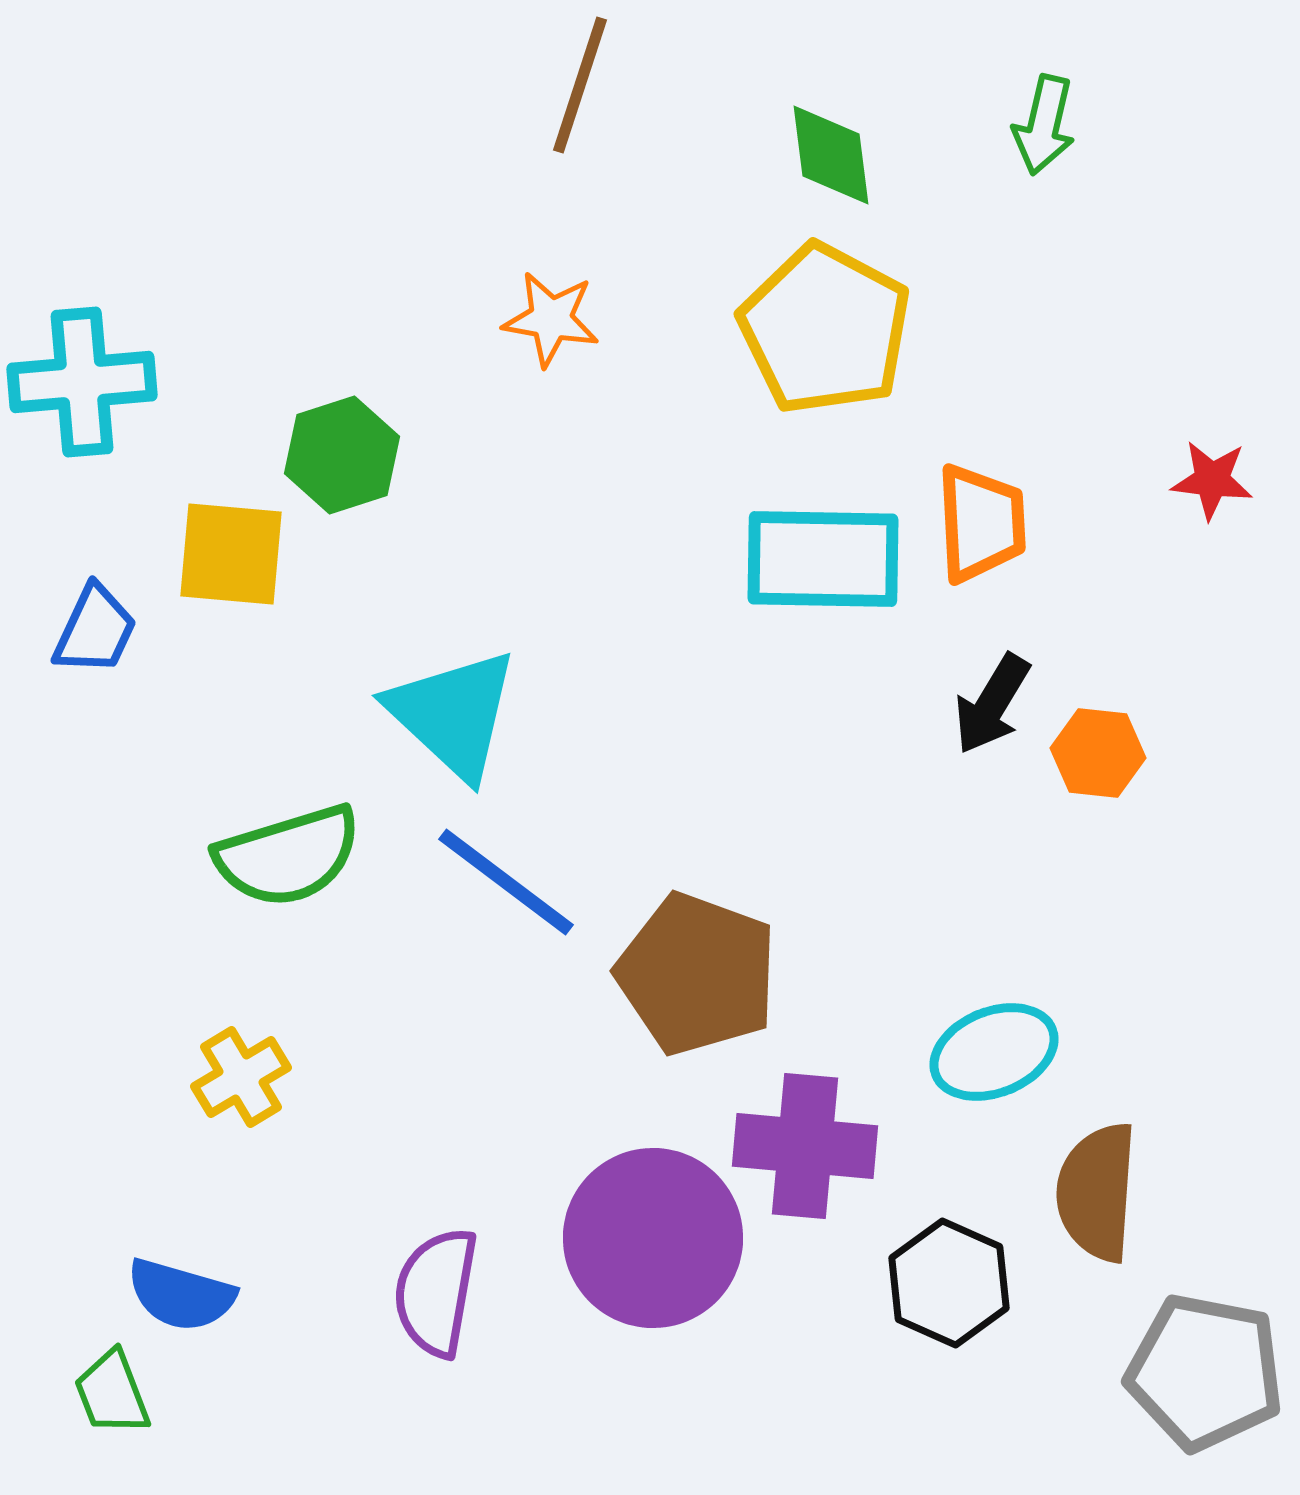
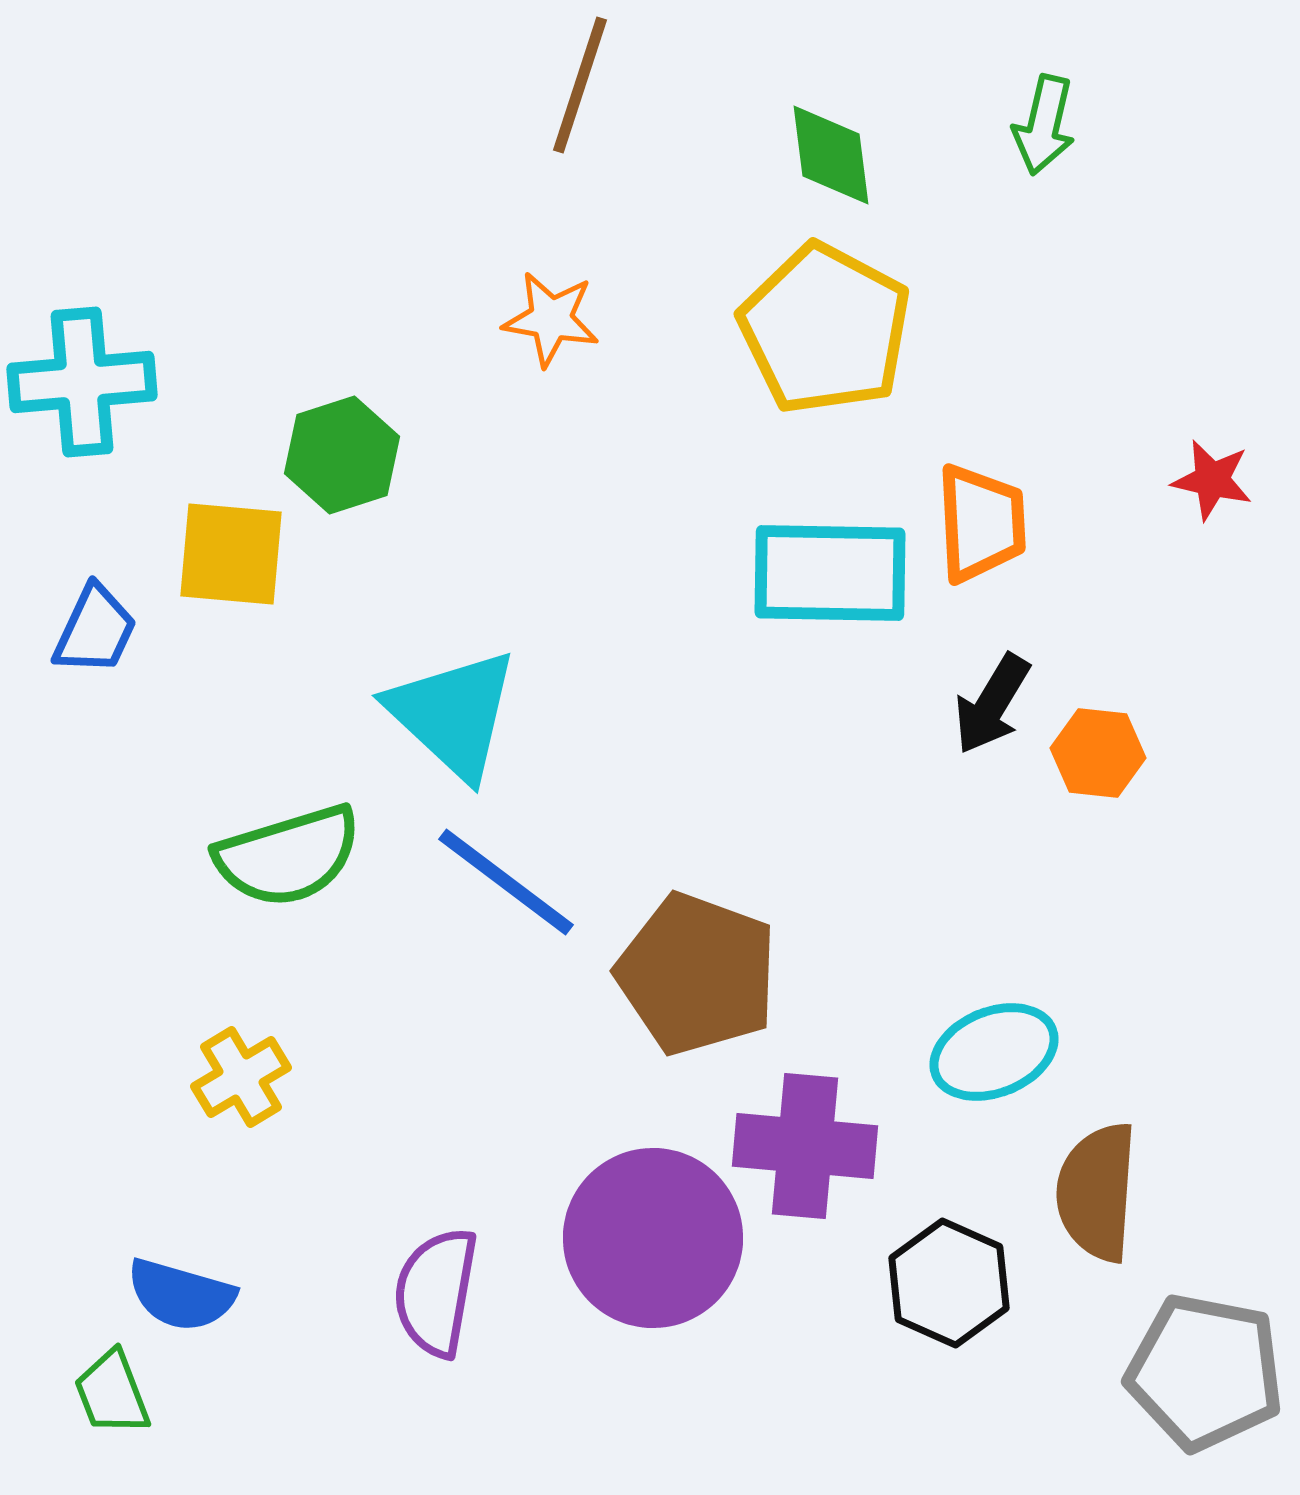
red star: rotated 6 degrees clockwise
cyan rectangle: moved 7 px right, 14 px down
